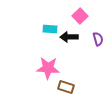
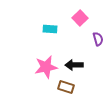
pink square: moved 2 px down
black arrow: moved 5 px right, 28 px down
pink star: moved 2 px left, 1 px up; rotated 15 degrees counterclockwise
